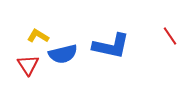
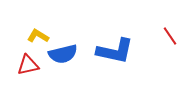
blue L-shape: moved 4 px right, 5 px down
red triangle: rotated 50 degrees clockwise
